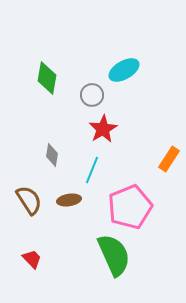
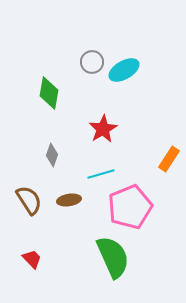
green diamond: moved 2 px right, 15 px down
gray circle: moved 33 px up
gray diamond: rotated 10 degrees clockwise
cyan line: moved 9 px right, 4 px down; rotated 52 degrees clockwise
green semicircle: moved 1 px left, 2 px down
